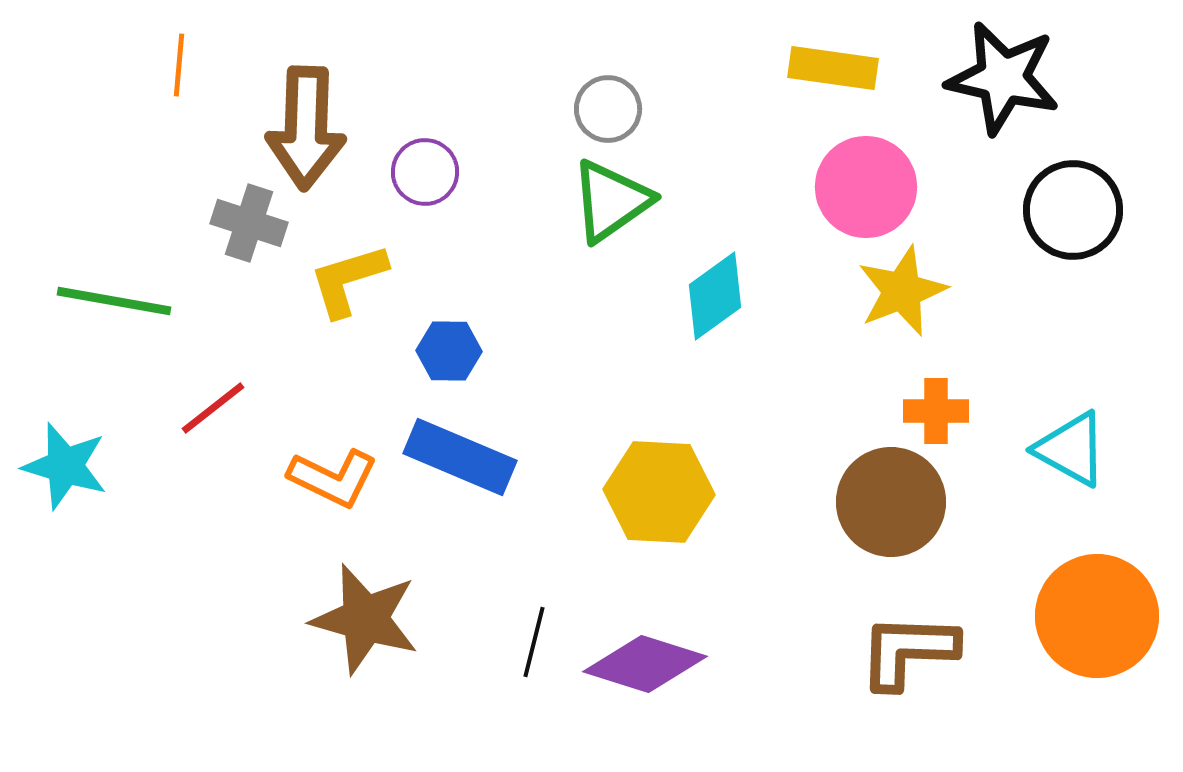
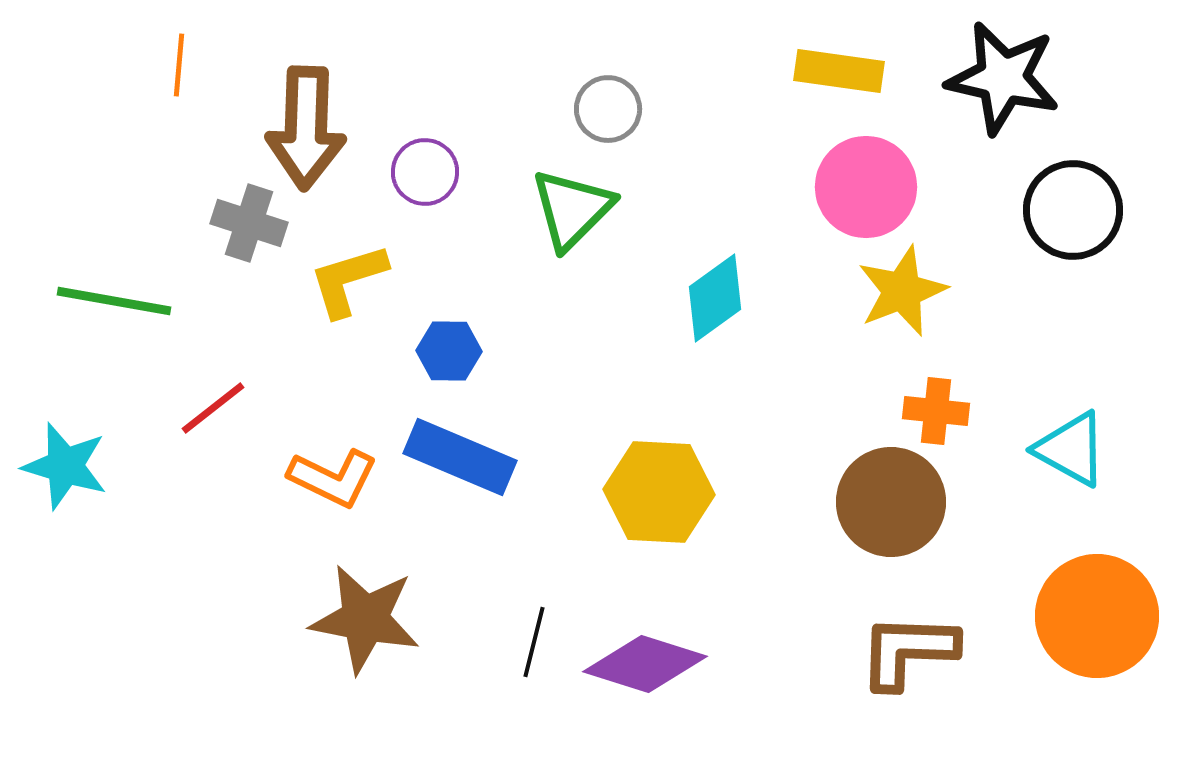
yellow rectangle: moved 6 px right, 3 px down
green triangle: moved 39 px left, 8 px down; rotated 10 degrees counterclockwise
cyan diamond: moved 2 px down
orange cross: rotated 6 degrees clockwise
brown star: rotated 5 degrees counterclockwise
